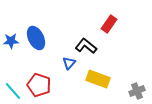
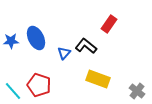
blue triangle: moved 5 px left, 10 px up
gray cross: rotated 28 degrees counterclockwise
